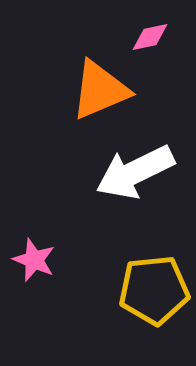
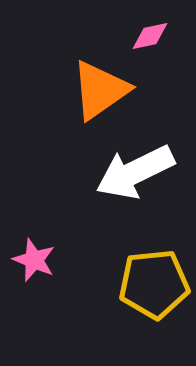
pink diamond: moved 1 px up
orange triangle: rotated 12 degrees counterclockwise
yellow pentagon: moved 6 px up
